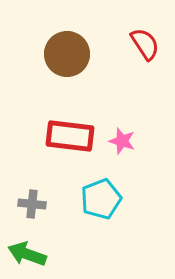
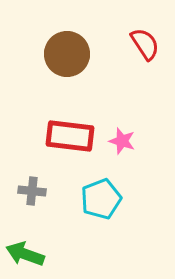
gray cross: moved 13 px up
green arrow: moved 2 px left
